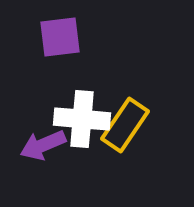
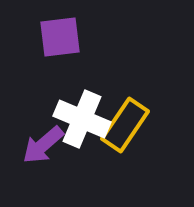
white cross: rotated 18 degrees clockwise
purple arrow: rotated 18 degrees counterclockwise
